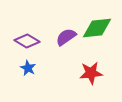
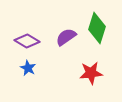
green diamond: rotated 68 degrees counterclockwise
